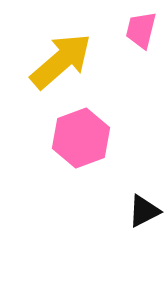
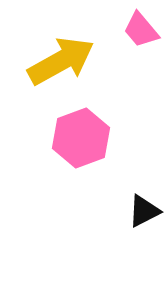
pink trapezoid: rotated 54 degrees counterclockwise
yellow arrow: rotated 12 degrees clockwise
